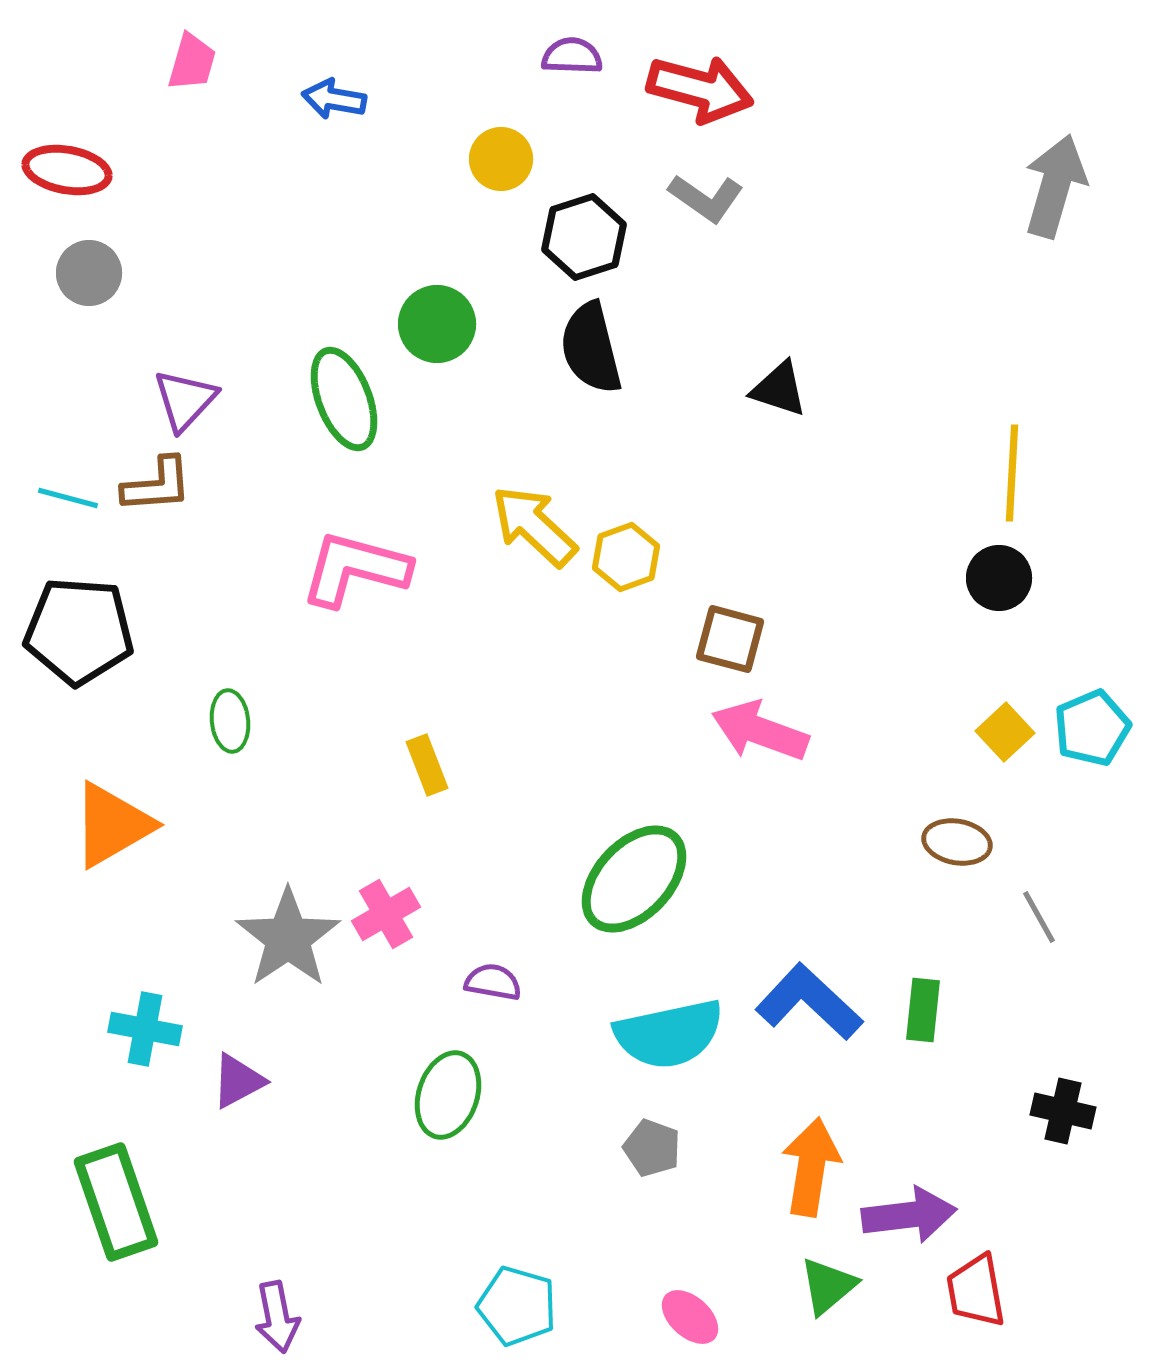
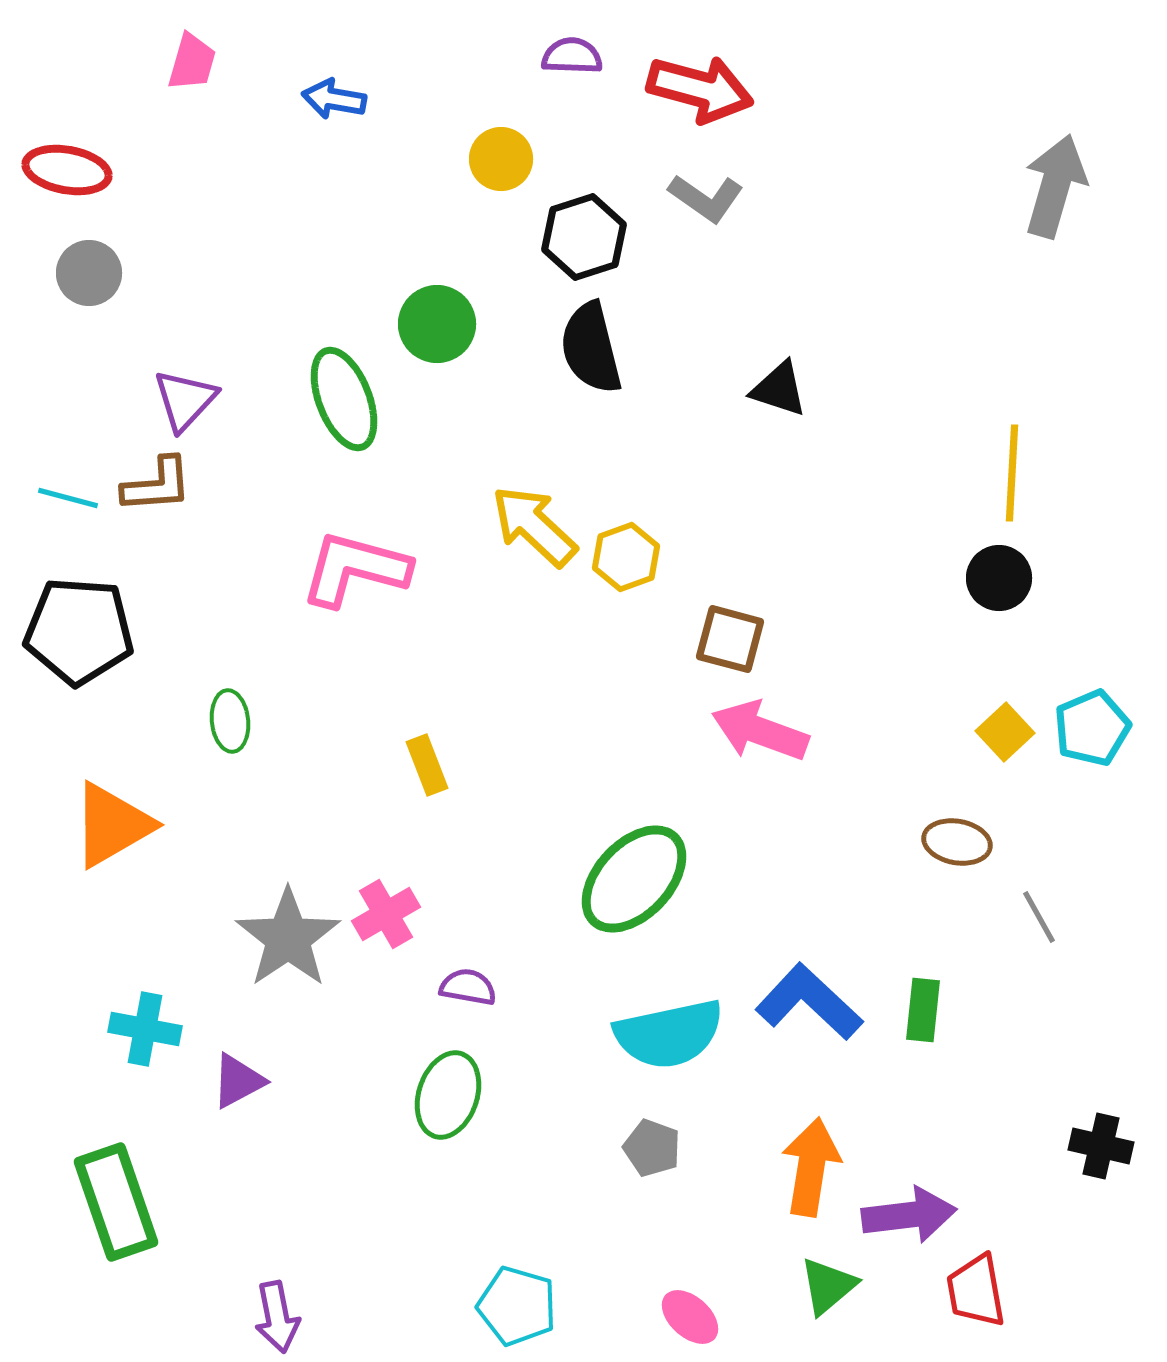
purple semicircle at (493, 982): moved 25 px left, 5 px down
black cross at (1063, 1111): moved 38 px right, 35 px down
